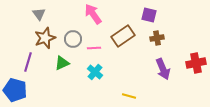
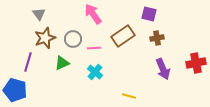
purple square: moved 1 px up
